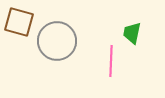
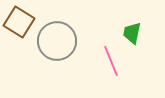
brown square: rotated 16 degrees clockwise
pink line: rotated 24 degrees counterclockwise
